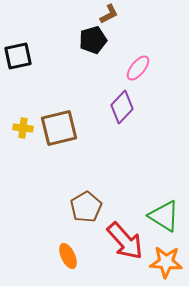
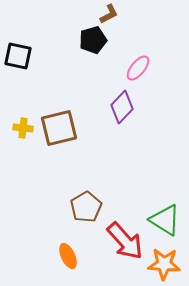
black square: rotated 24 degrees clockwise
green triangle: moved 1 px right, 4 px down
orange star: moved 2 px left, 2 px down
